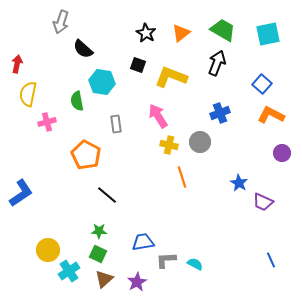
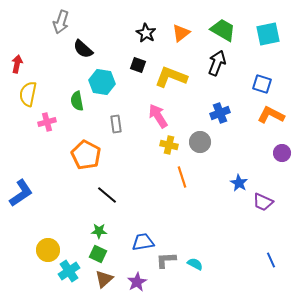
blue square: rotated 24 degrees counterclockwise
